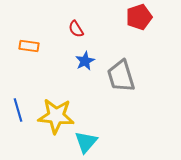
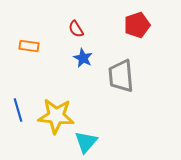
red pentagon: moved 2 px left, 8 px down
blue star: moved 2 px left, 3 px up; rotated 18 degrees counterclockwise
gray trapezoid: rotated 12 degrees clockwise
